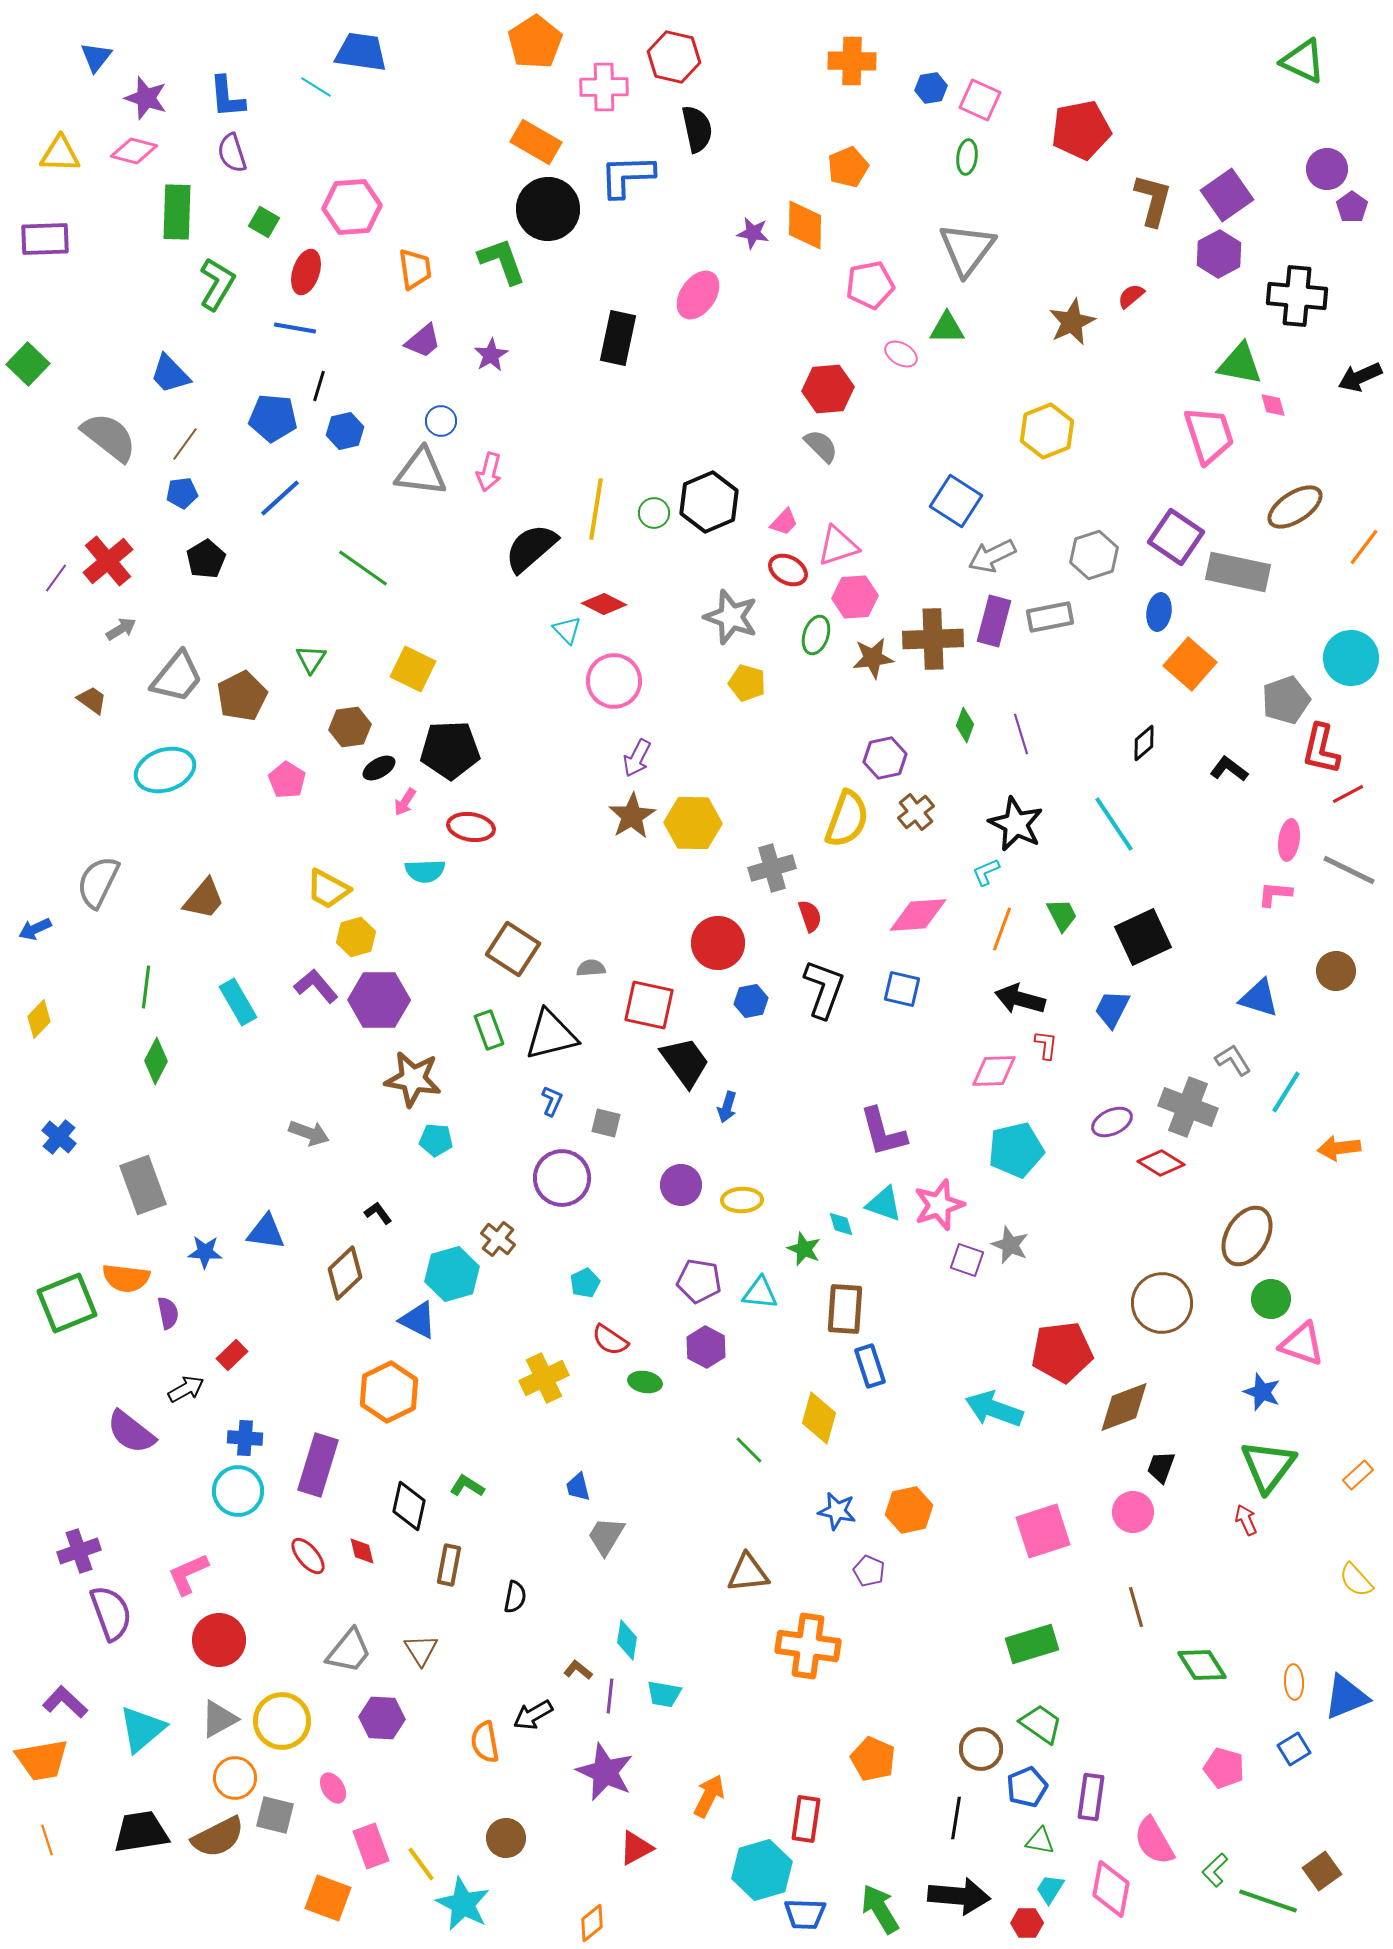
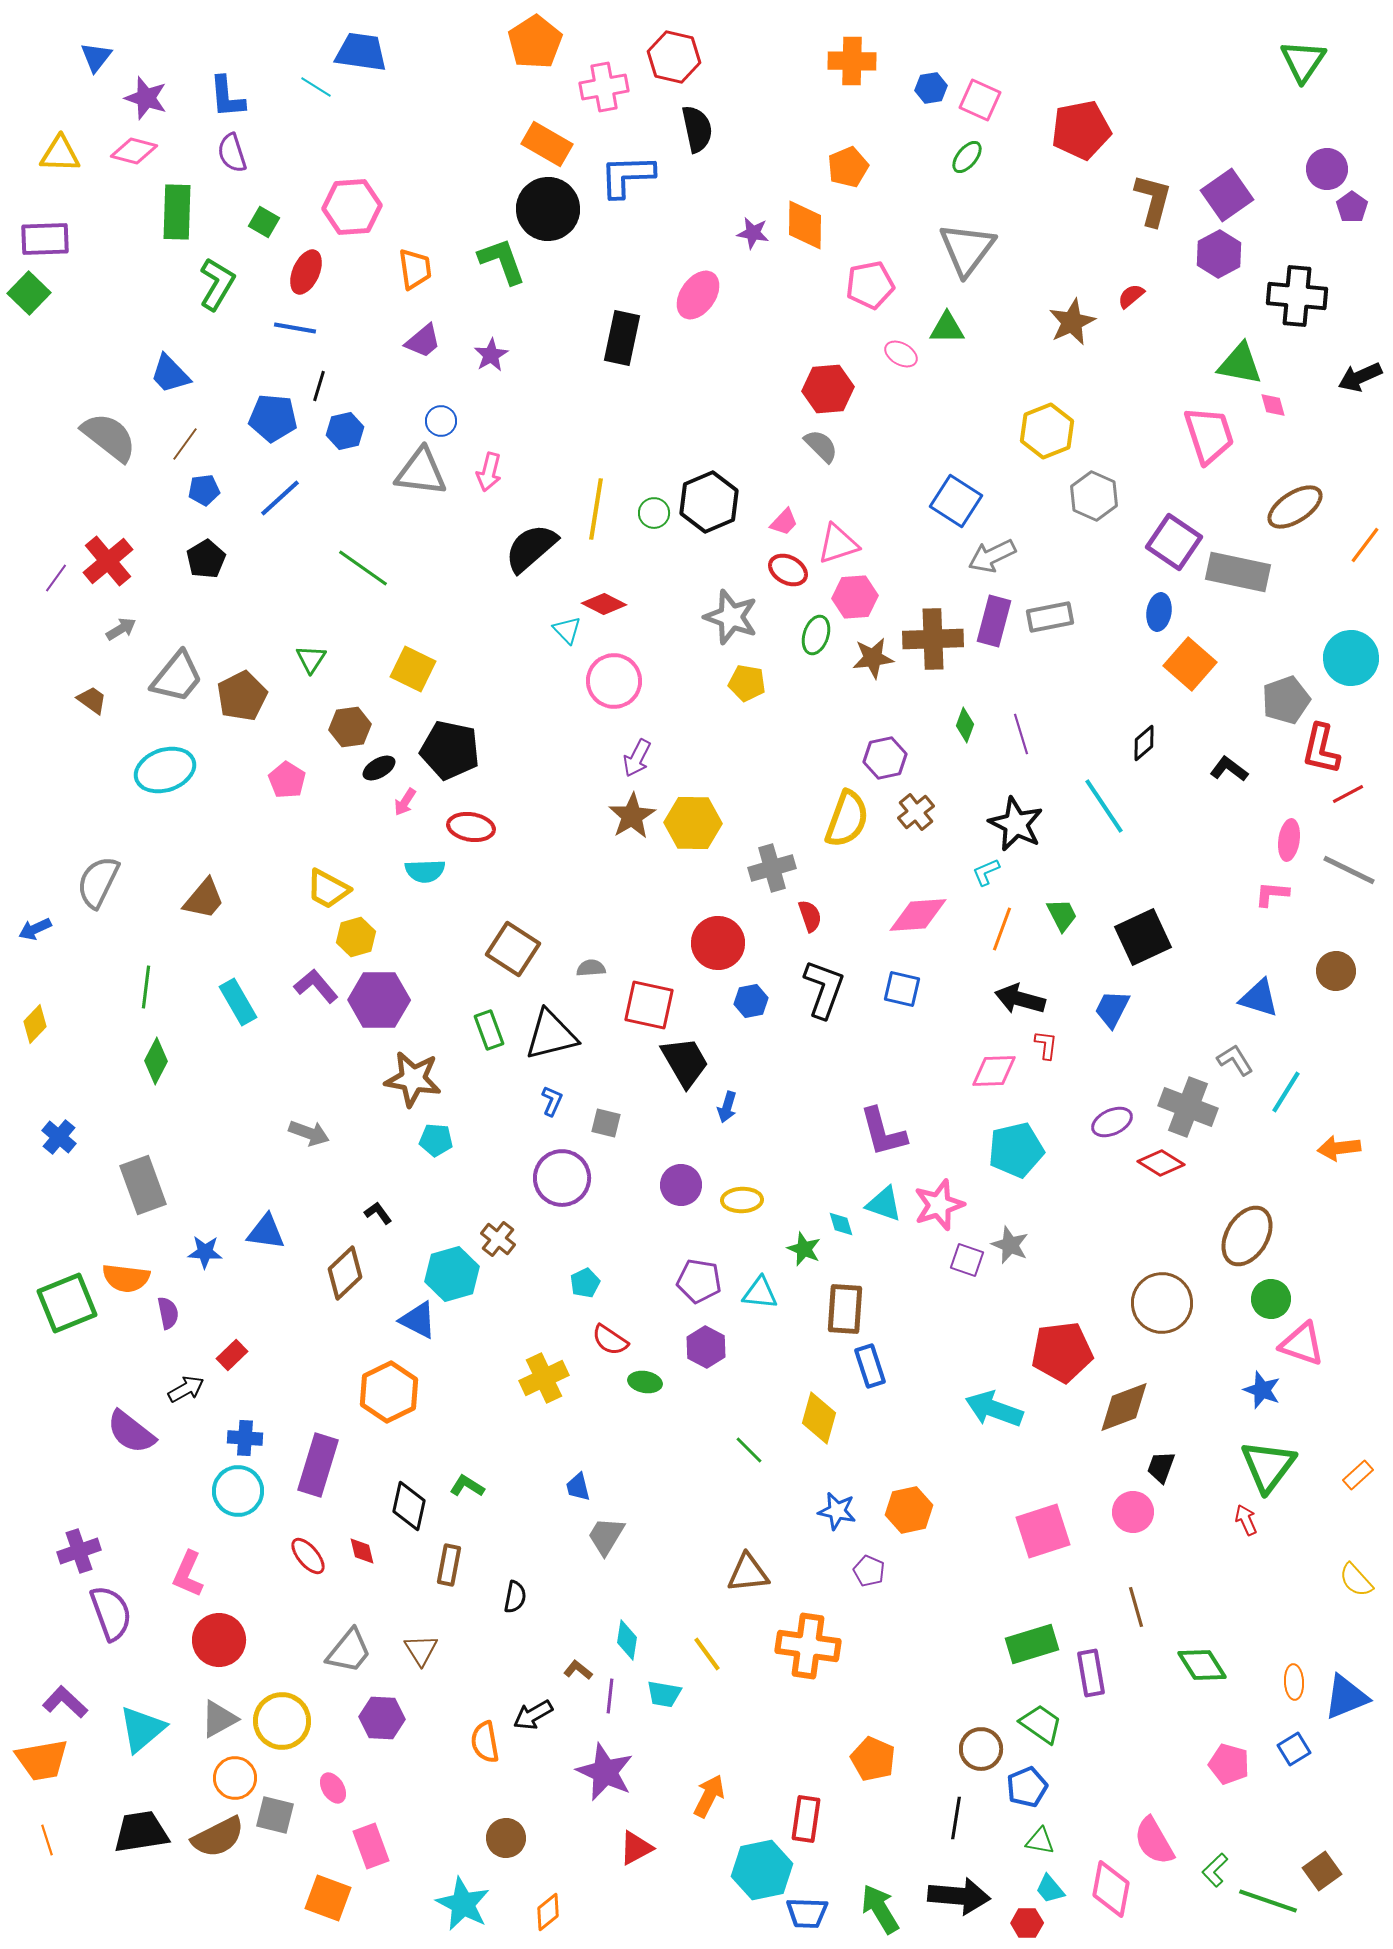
green triangle at (1303, 61): rotated 39 degrees clockwise
pink cross at (604, 87): rotated 9 degrees counterclockwise
orange rectangle at (536, 142): moved 11 px right, 2 px down
green ellipse at (967, 157): rotated 32 degrees clockwise
red ellipse at (306, 272): rotated 6 degrees clockwise
black rectangle at (618, 338): moved 4 px right
green square at (28, 364): moved 1 px right, 71 px up
blue pentagon at (182, 493): moved 22 px right, 3 px up
purple square at (1176, 537): moved 2 px left, 5 px down
pink triangle at (838, 546): moved 2 px up
orange line at (1364, 547): moved 1 px right, 2 px up
gray hexagon at (1094, 555): moved 59 px up; rotated 18 degrees counterclockwise
yellow pentagon at (747, 683): rotated 6 degrees counterclockwise
black pentagon at (450, 750): rotated 14 degrees clockwise
cyan line at (1114, 824): moved 10 px left, 18 px up
pink L-shape at (1275, 894): moved 3 px left
yellow diamond at (39, 1019): moved 4 px left, 5 px down
gray L-shape at (1233, 1060): moved 2 px right
black trapezoid at (685, 1062): rotated 6 degrees clockwise
blue star at (1262, 1392): moved 2 px up
pink L-shape at (188, 1574): rotated 42 degrees counterclockwise
pink pentagon at (1224, 1768): moved 5 px right, 4 px up
purple rectangle at (1091, 1797): moved 124 px up; rotated 18 degrees counterclockwise
yellow line at (421, 1864): moved 286 px right, 210 px up
cyan hexagon at (762, 1870): rotated 4 degrees clockwise
cyan trapezoid at (1050, 1889): rotated 72 degrees counterclockwise
blue trapezoid at (805, 1914): moved 2 px right, 1 px up
orange diamond at (592, 1923): moved 44 px left, 11 px up
